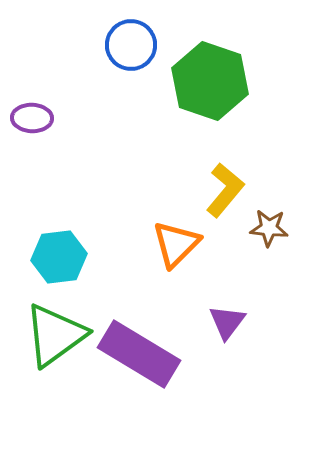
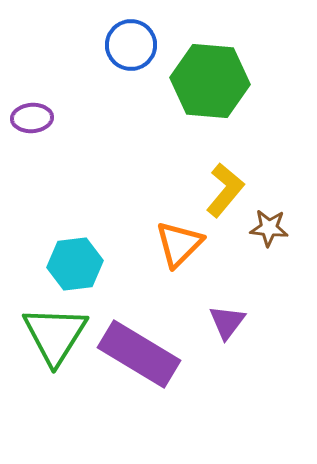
green hexagon: rotated 14 degrees counterclockwise
purple ellipse: rotated 6 degrees counterclockwise
orange triangle: moved 3 px right
cyan hexagon: moved 16 px right, 7 px down
green triangle: rotated 22 degrees counterclockwise
